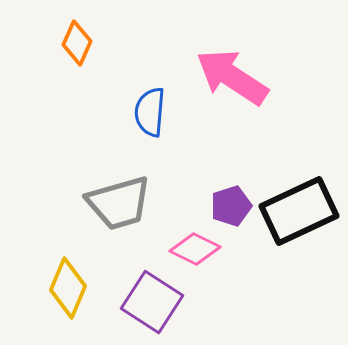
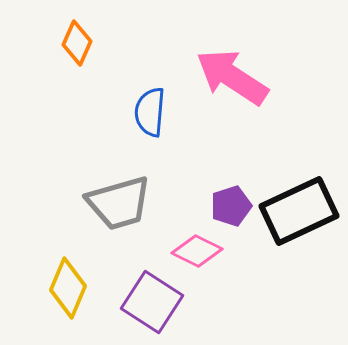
pink diamond: moved 2 px right, 2 px down
